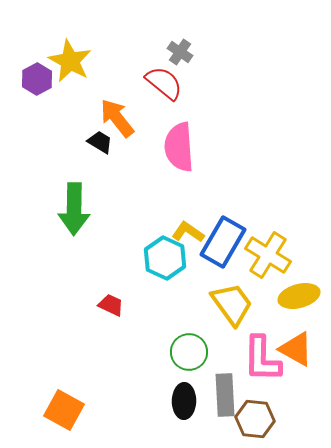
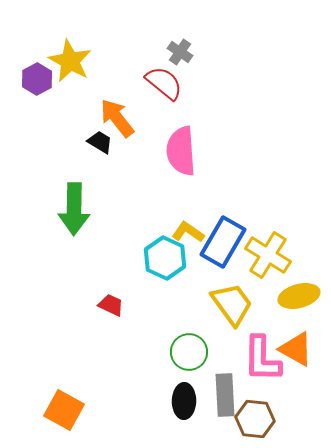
pink semicircle: moved 2 px right, 4 px down
